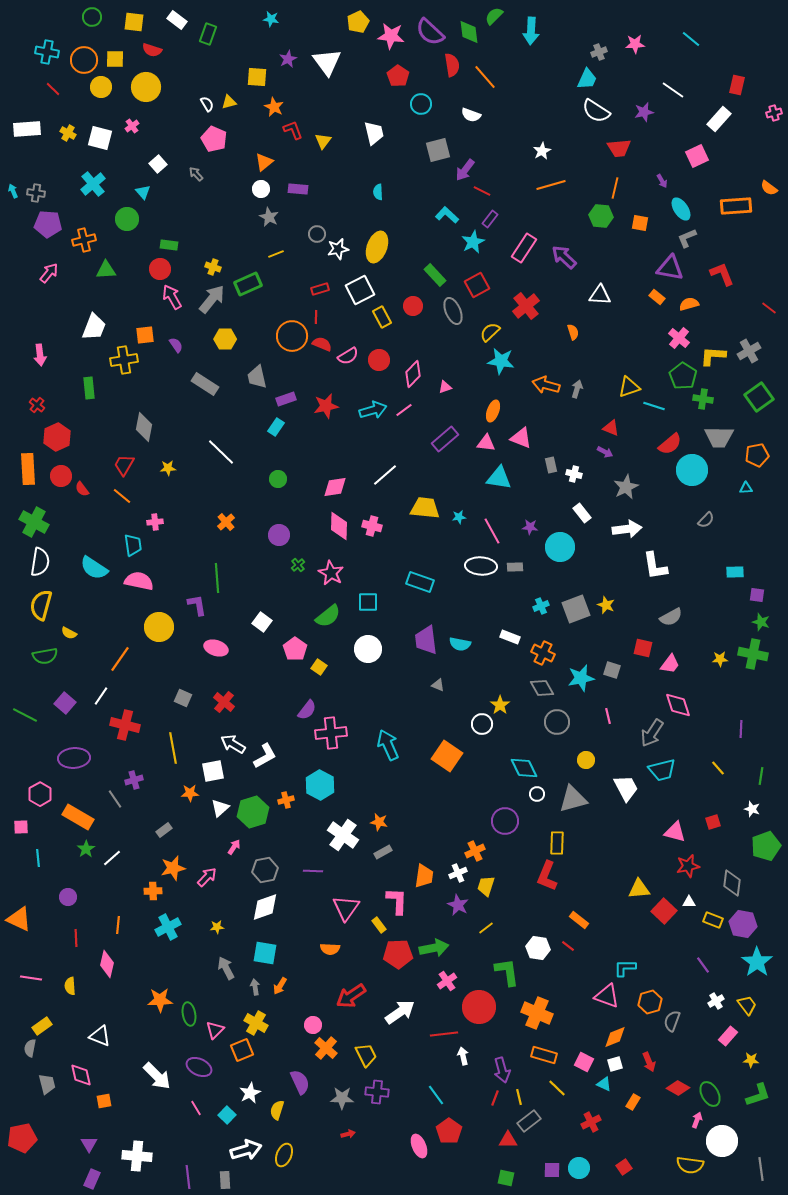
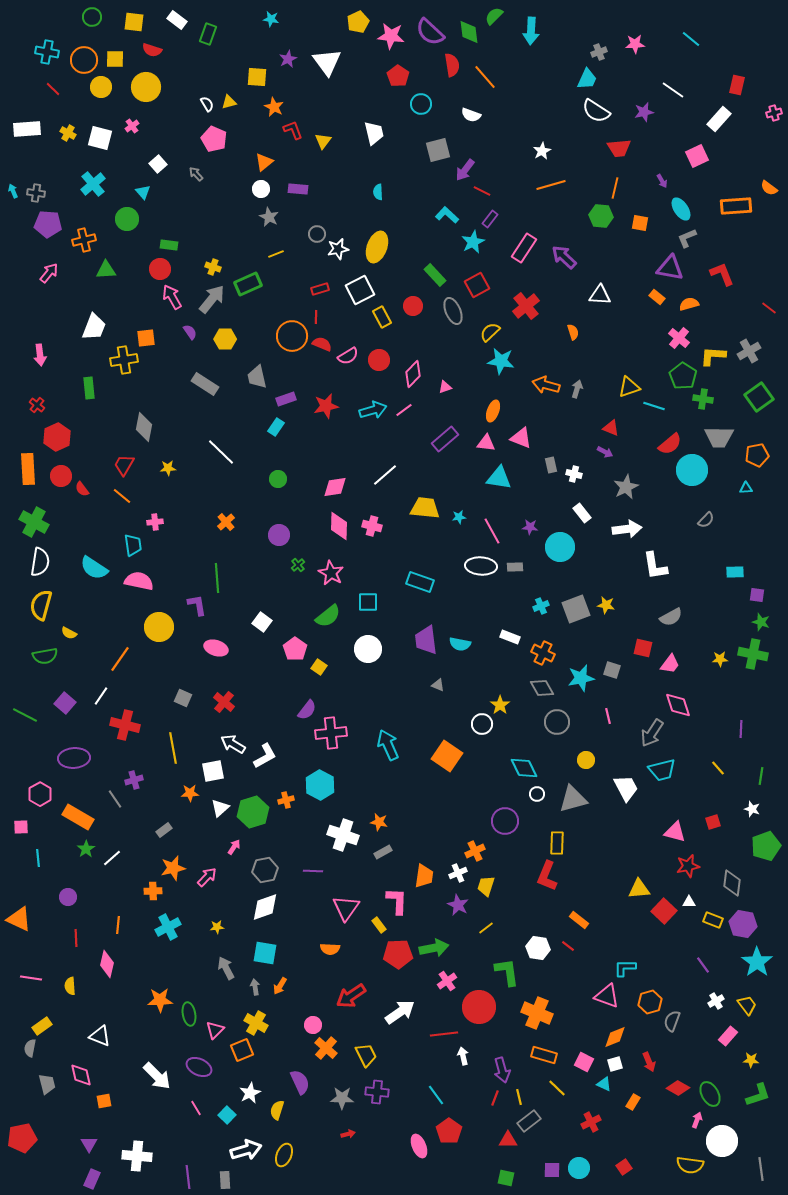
orange square at (145, 335): moved 1 px right, 3 px down
purple semicircle at (176, 345): moved 14 px right, 13 px up
yellow star at (606, 605): rotated 12 degrees counterclockwise
white cross at (343, 835): rotated 16 degrees counterclockwise
